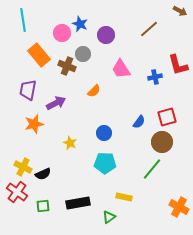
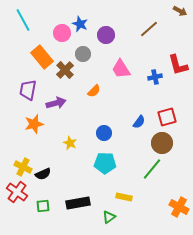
cyan line: rotated 20 degrees counterclockwise
orange rectangle: moved 3 px right, 2 px down
brown cross: moved 2 px left, 4 px down; rotated 24 degrees clockwise
purple arrow: rotated 12 degrees clockwise
brown circle: moved 1 px down
